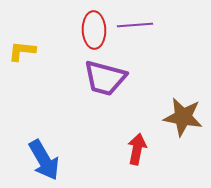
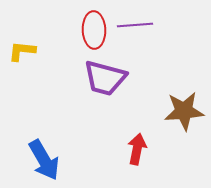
brown star: moved 1 px right, 6 px up; rotated 15 degrees counterclockwise
